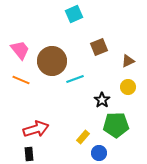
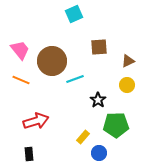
brown square: rotated 18 degrees clockwise
yellow circle: moved 1 px left, 2 px up
black star: moved 4 px left
red arrow: moved 8 px up
